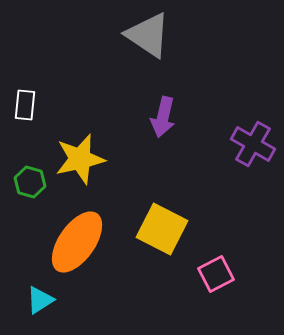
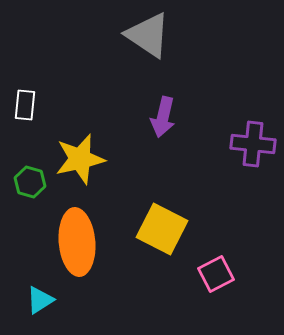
purple cross: rotated 24 degrees counterclockwise
orange ellipse: rotated 40 degrees counterclockwise
